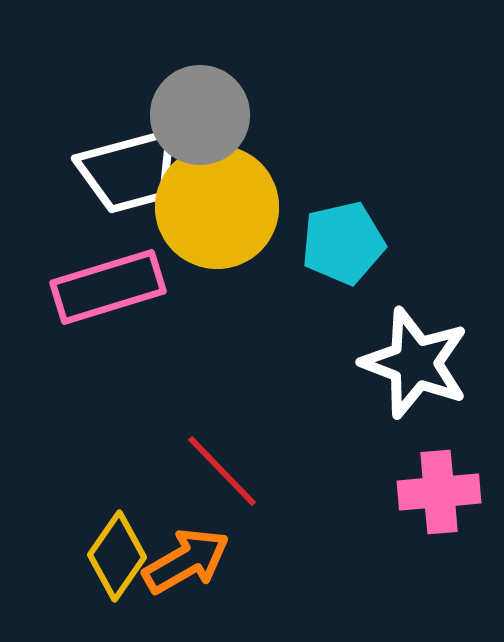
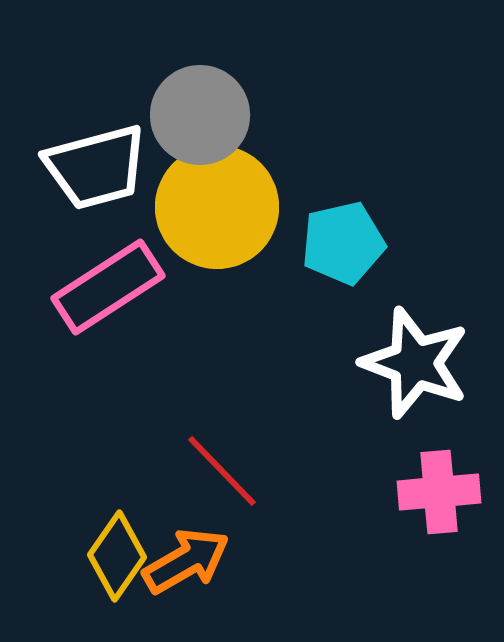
white trapezoid: moved 33 px left, 4 px up
pink rectangle: rotated 16 degrees counterclockwise
